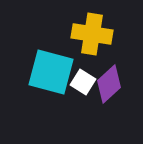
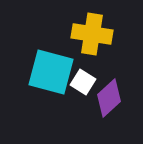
purple diamond: moved 14 px down
